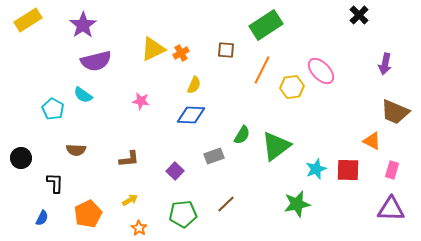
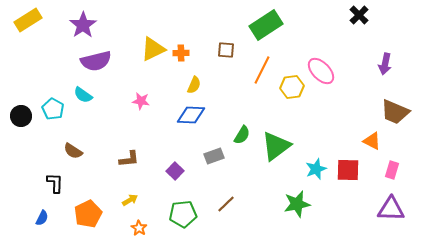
orange cross: rotated 28 degrees clockwise
brown semicircle: moved 3 px left, 1 px down; rotated 30 degrees clockwise
black circle: moved 42 px up
